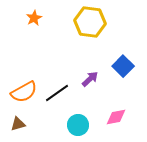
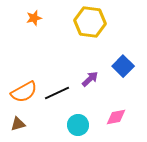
orange star: rotated 14 degrees clockwise
black line: rotated 10 degrees clockwise
